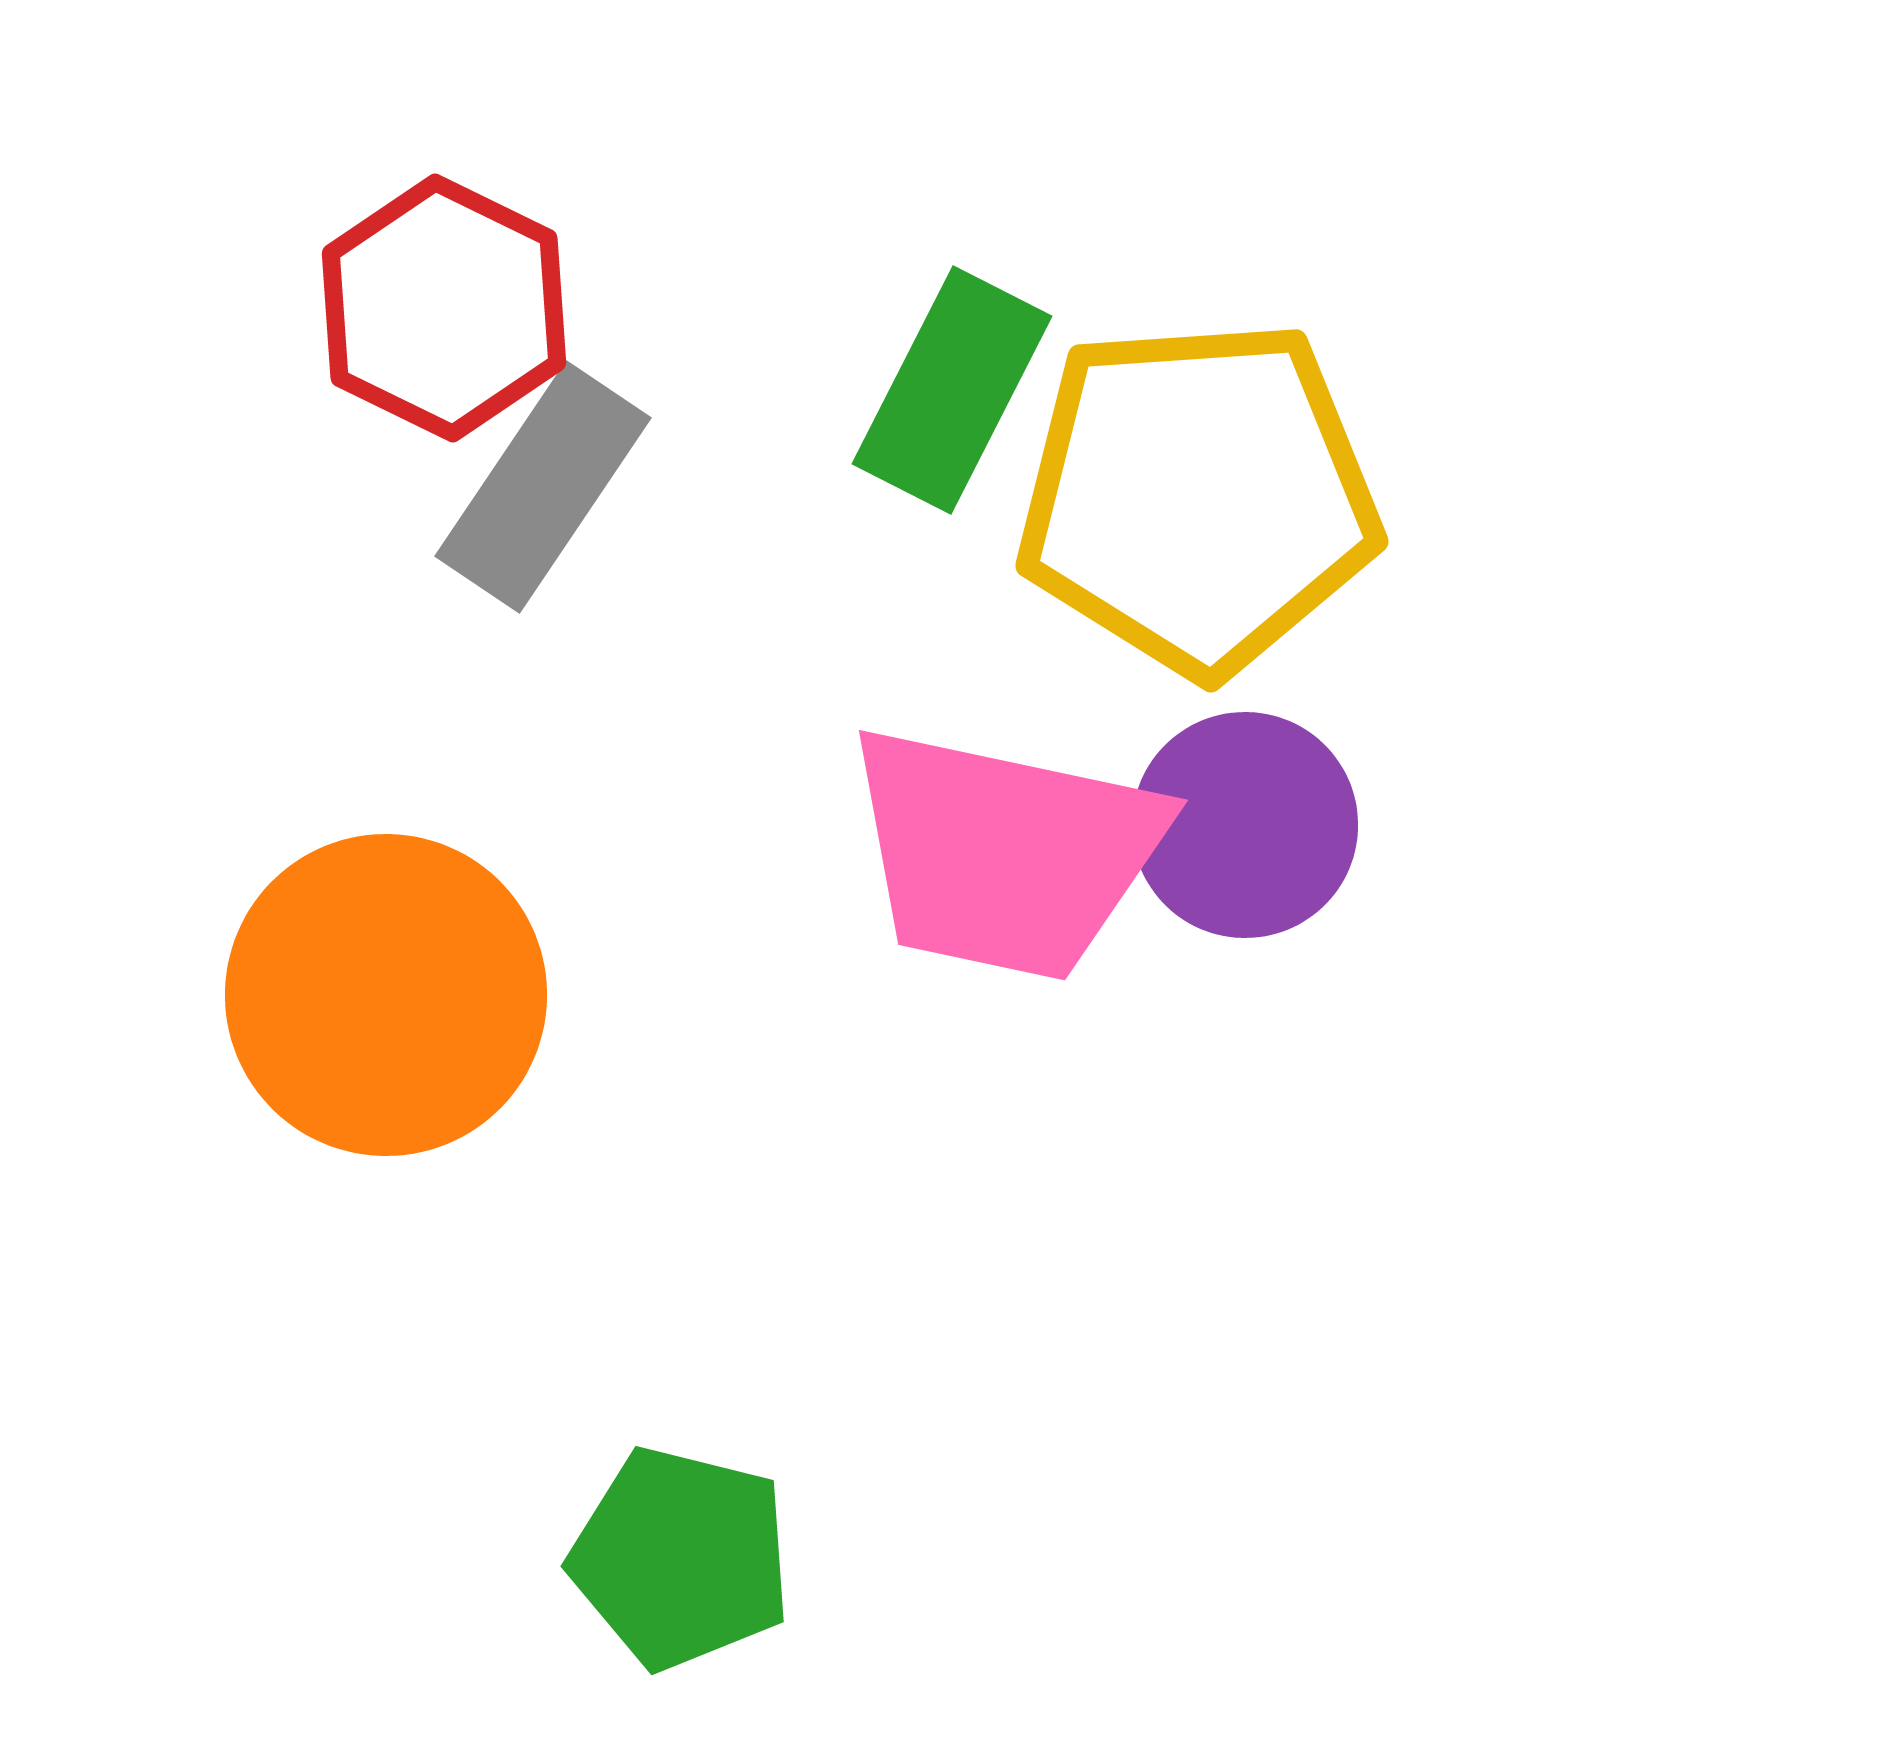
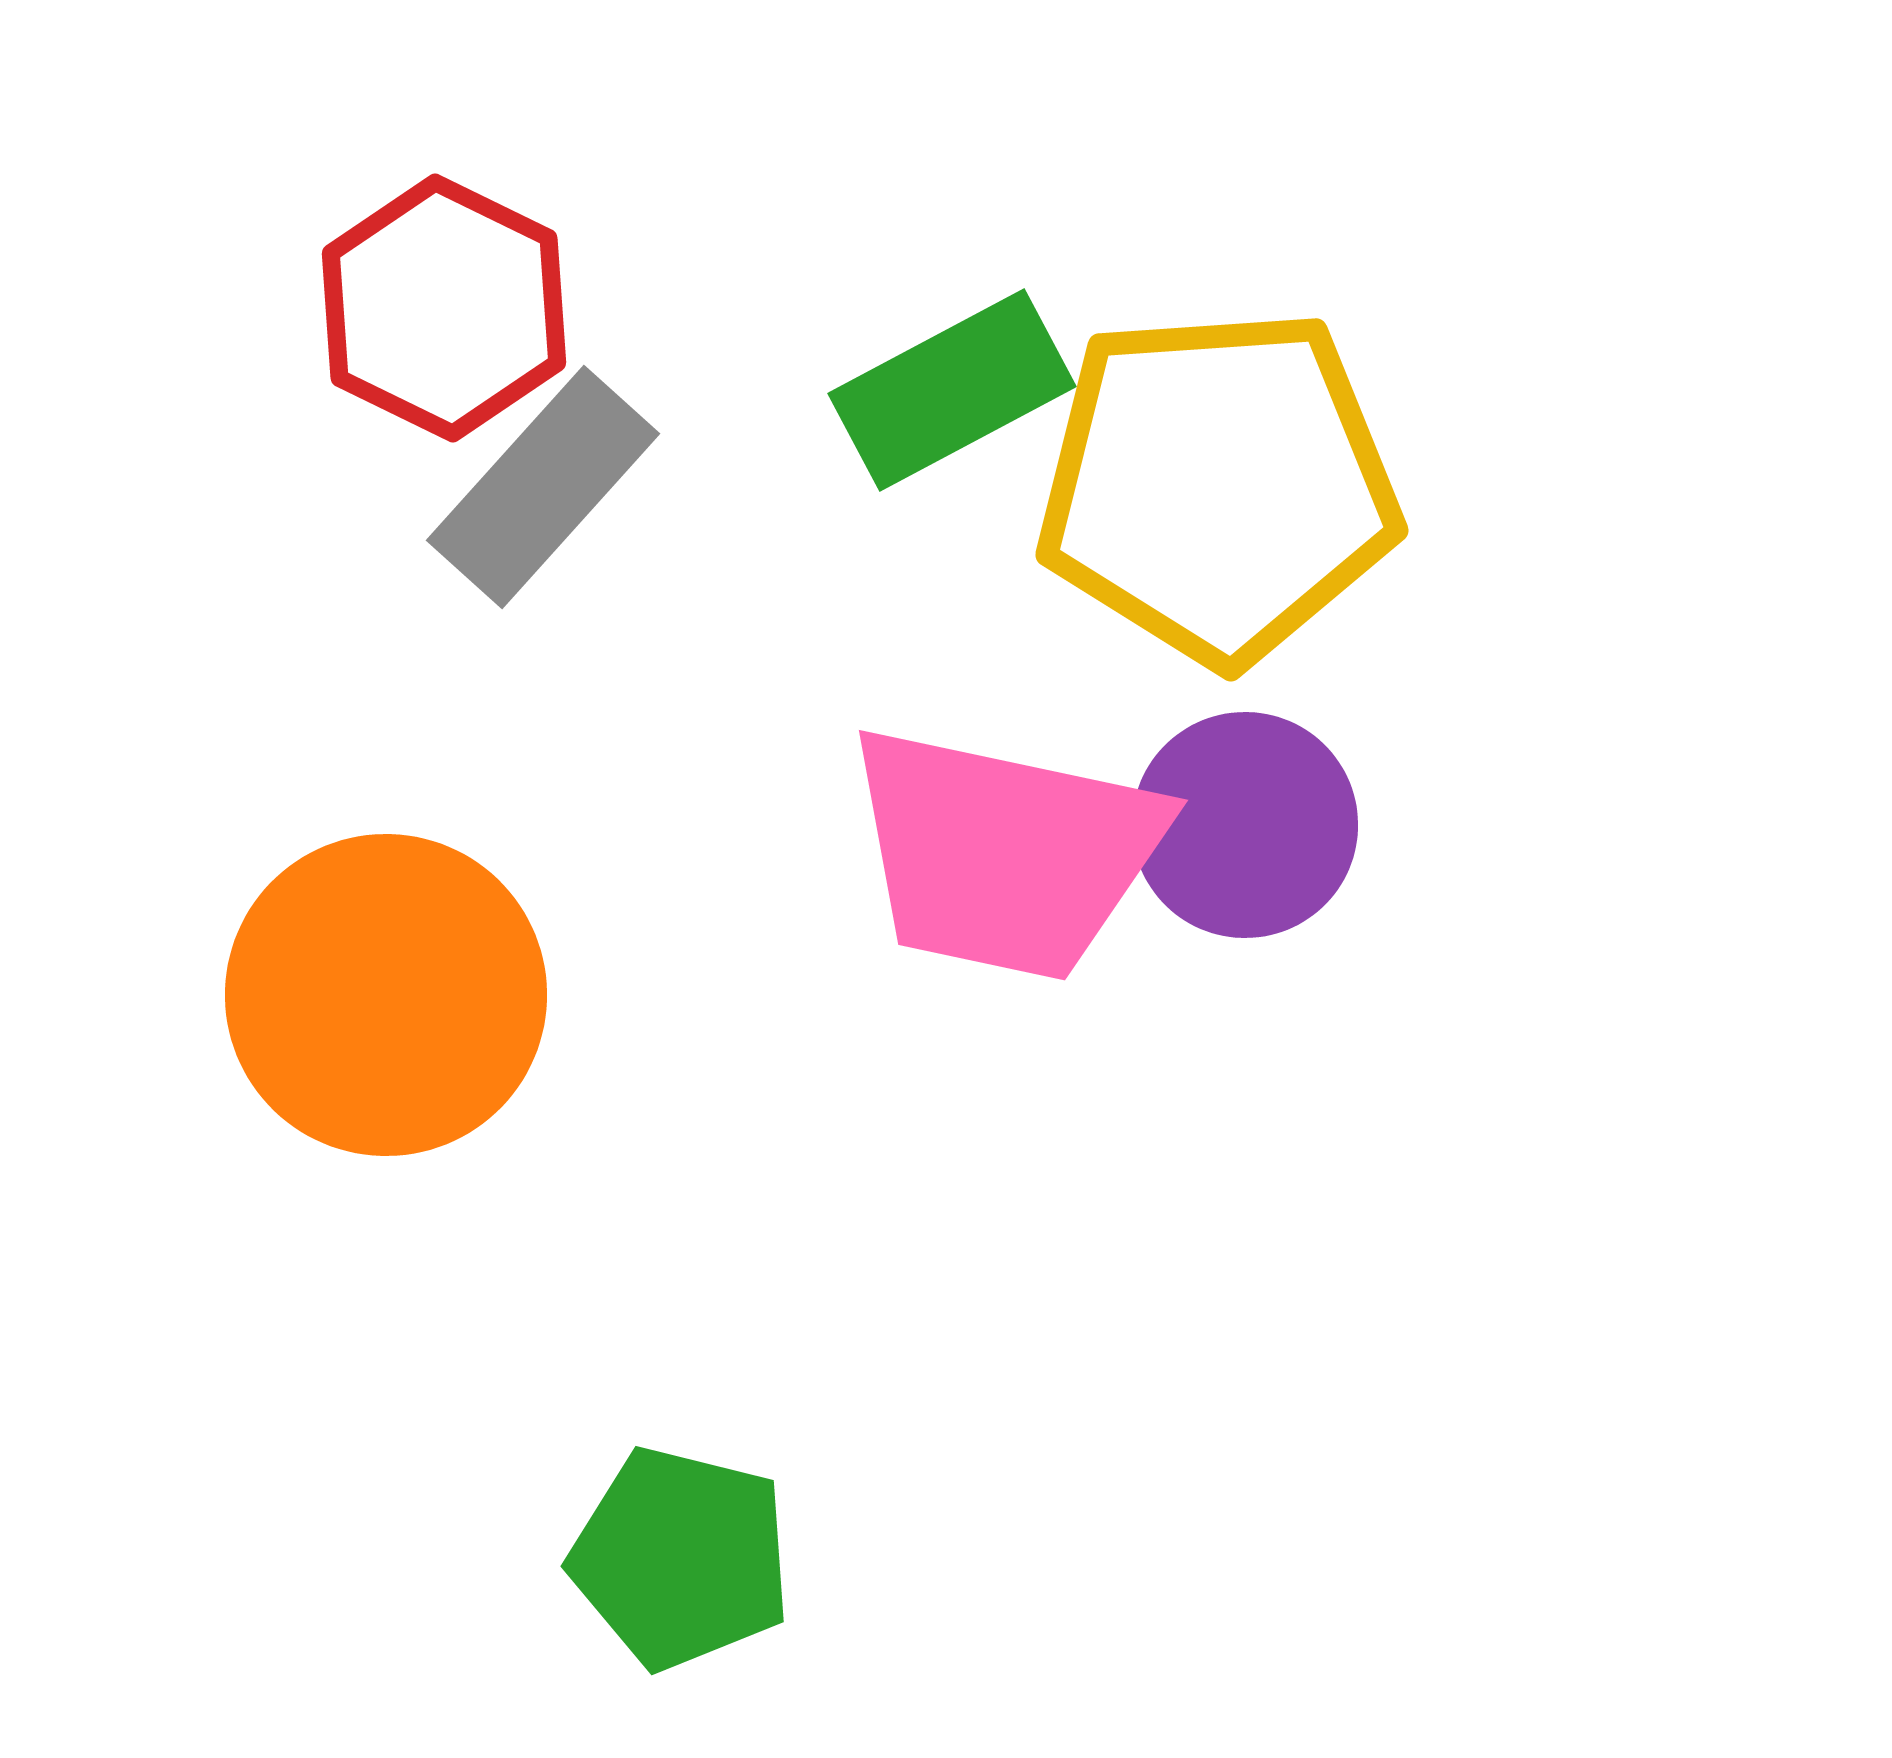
green rectangle: rotated 35 degrees clockwise
gray rectangle: rotated 8 degrees clockwise
yellow pentagon: moved 20 px right, 11 px up
